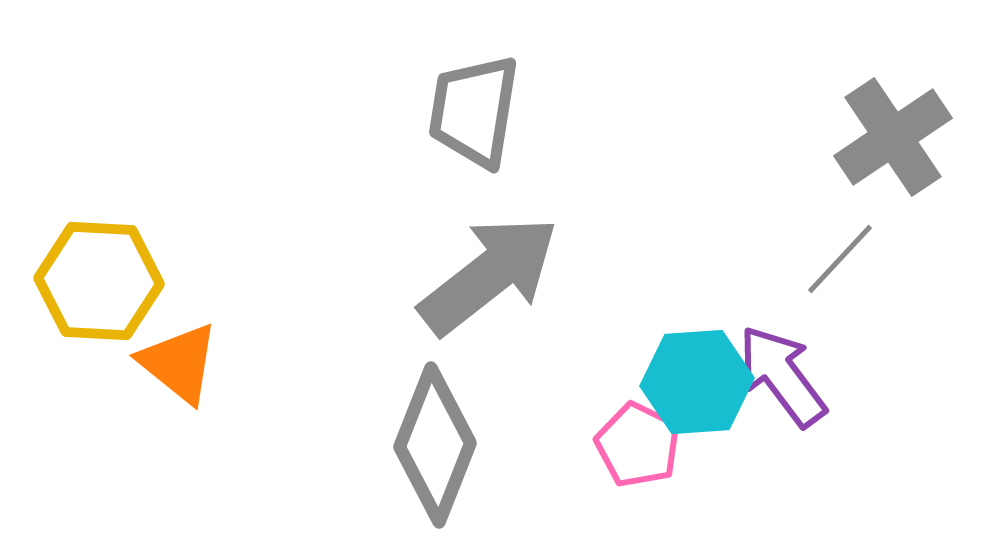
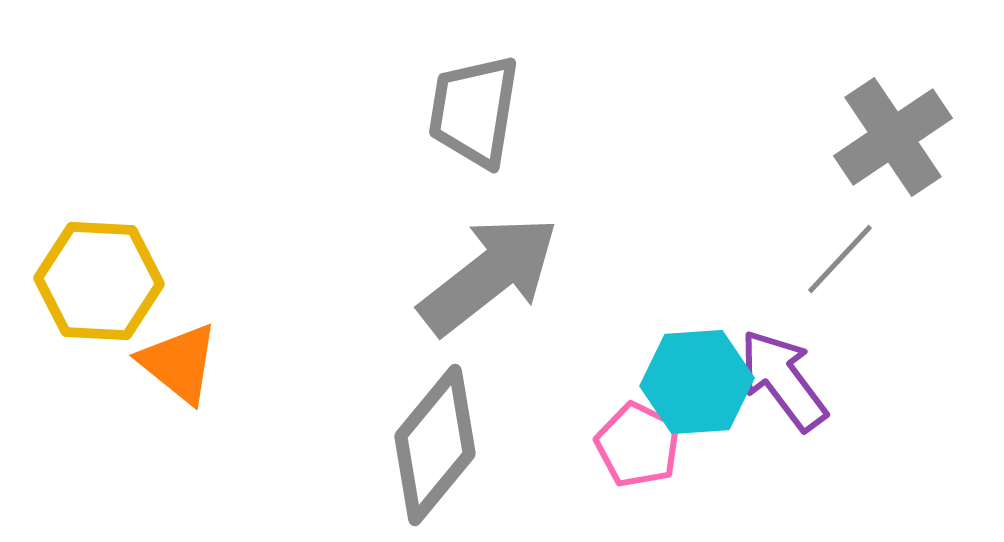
purple arrow: moved 1 px right, 4 px down
gray diamond: rotated 18 degrees clockwise
